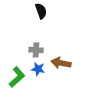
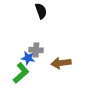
brown arrow: rotated 18 degrees counterclockwise
blue star: moved 10 px left, 11 px up
green L-shape: moved 4 px right, 4 px up
